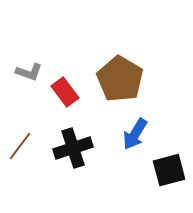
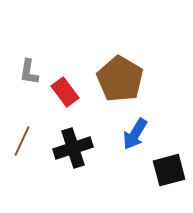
gray L-shape: rotated 80 degrees clockwise
brown line: moved 2 px right, 5 px up; rotated 12 degrees counterclockwise
